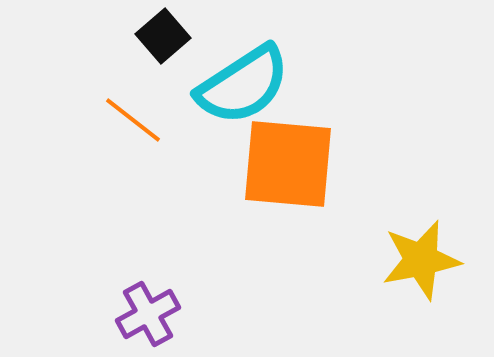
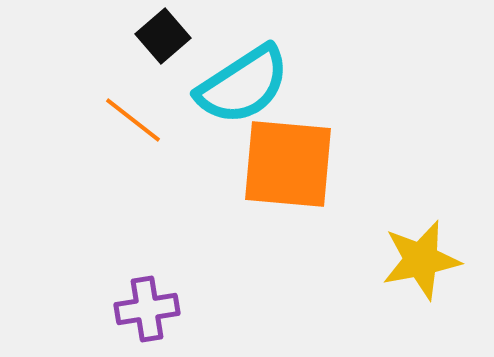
purple cross: moved 1 px left, 5 px up; rotated 20 degrees clockwise
